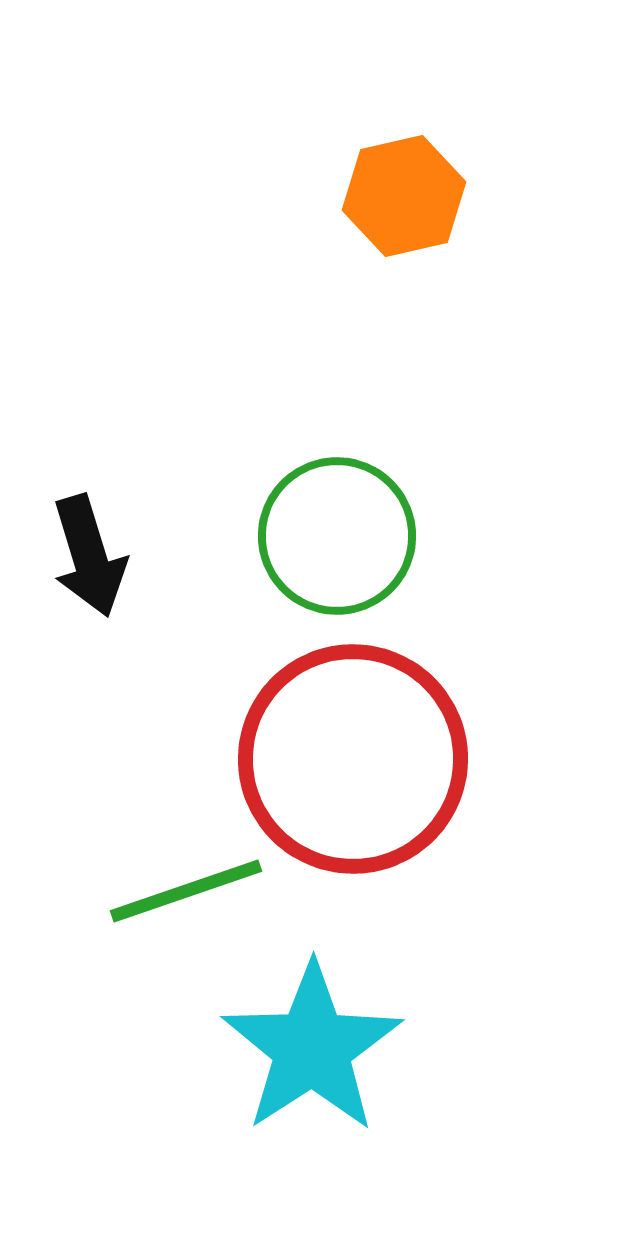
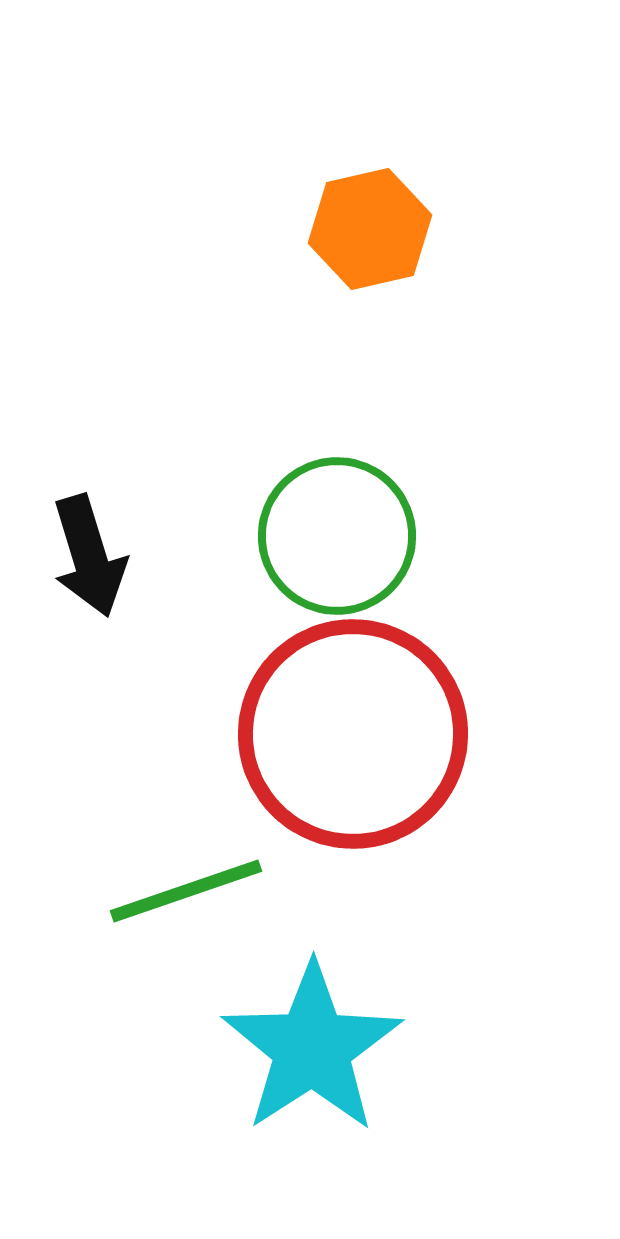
orange hexagon: moved 34 px left, 33 px down
red circle: moved 25 px up
